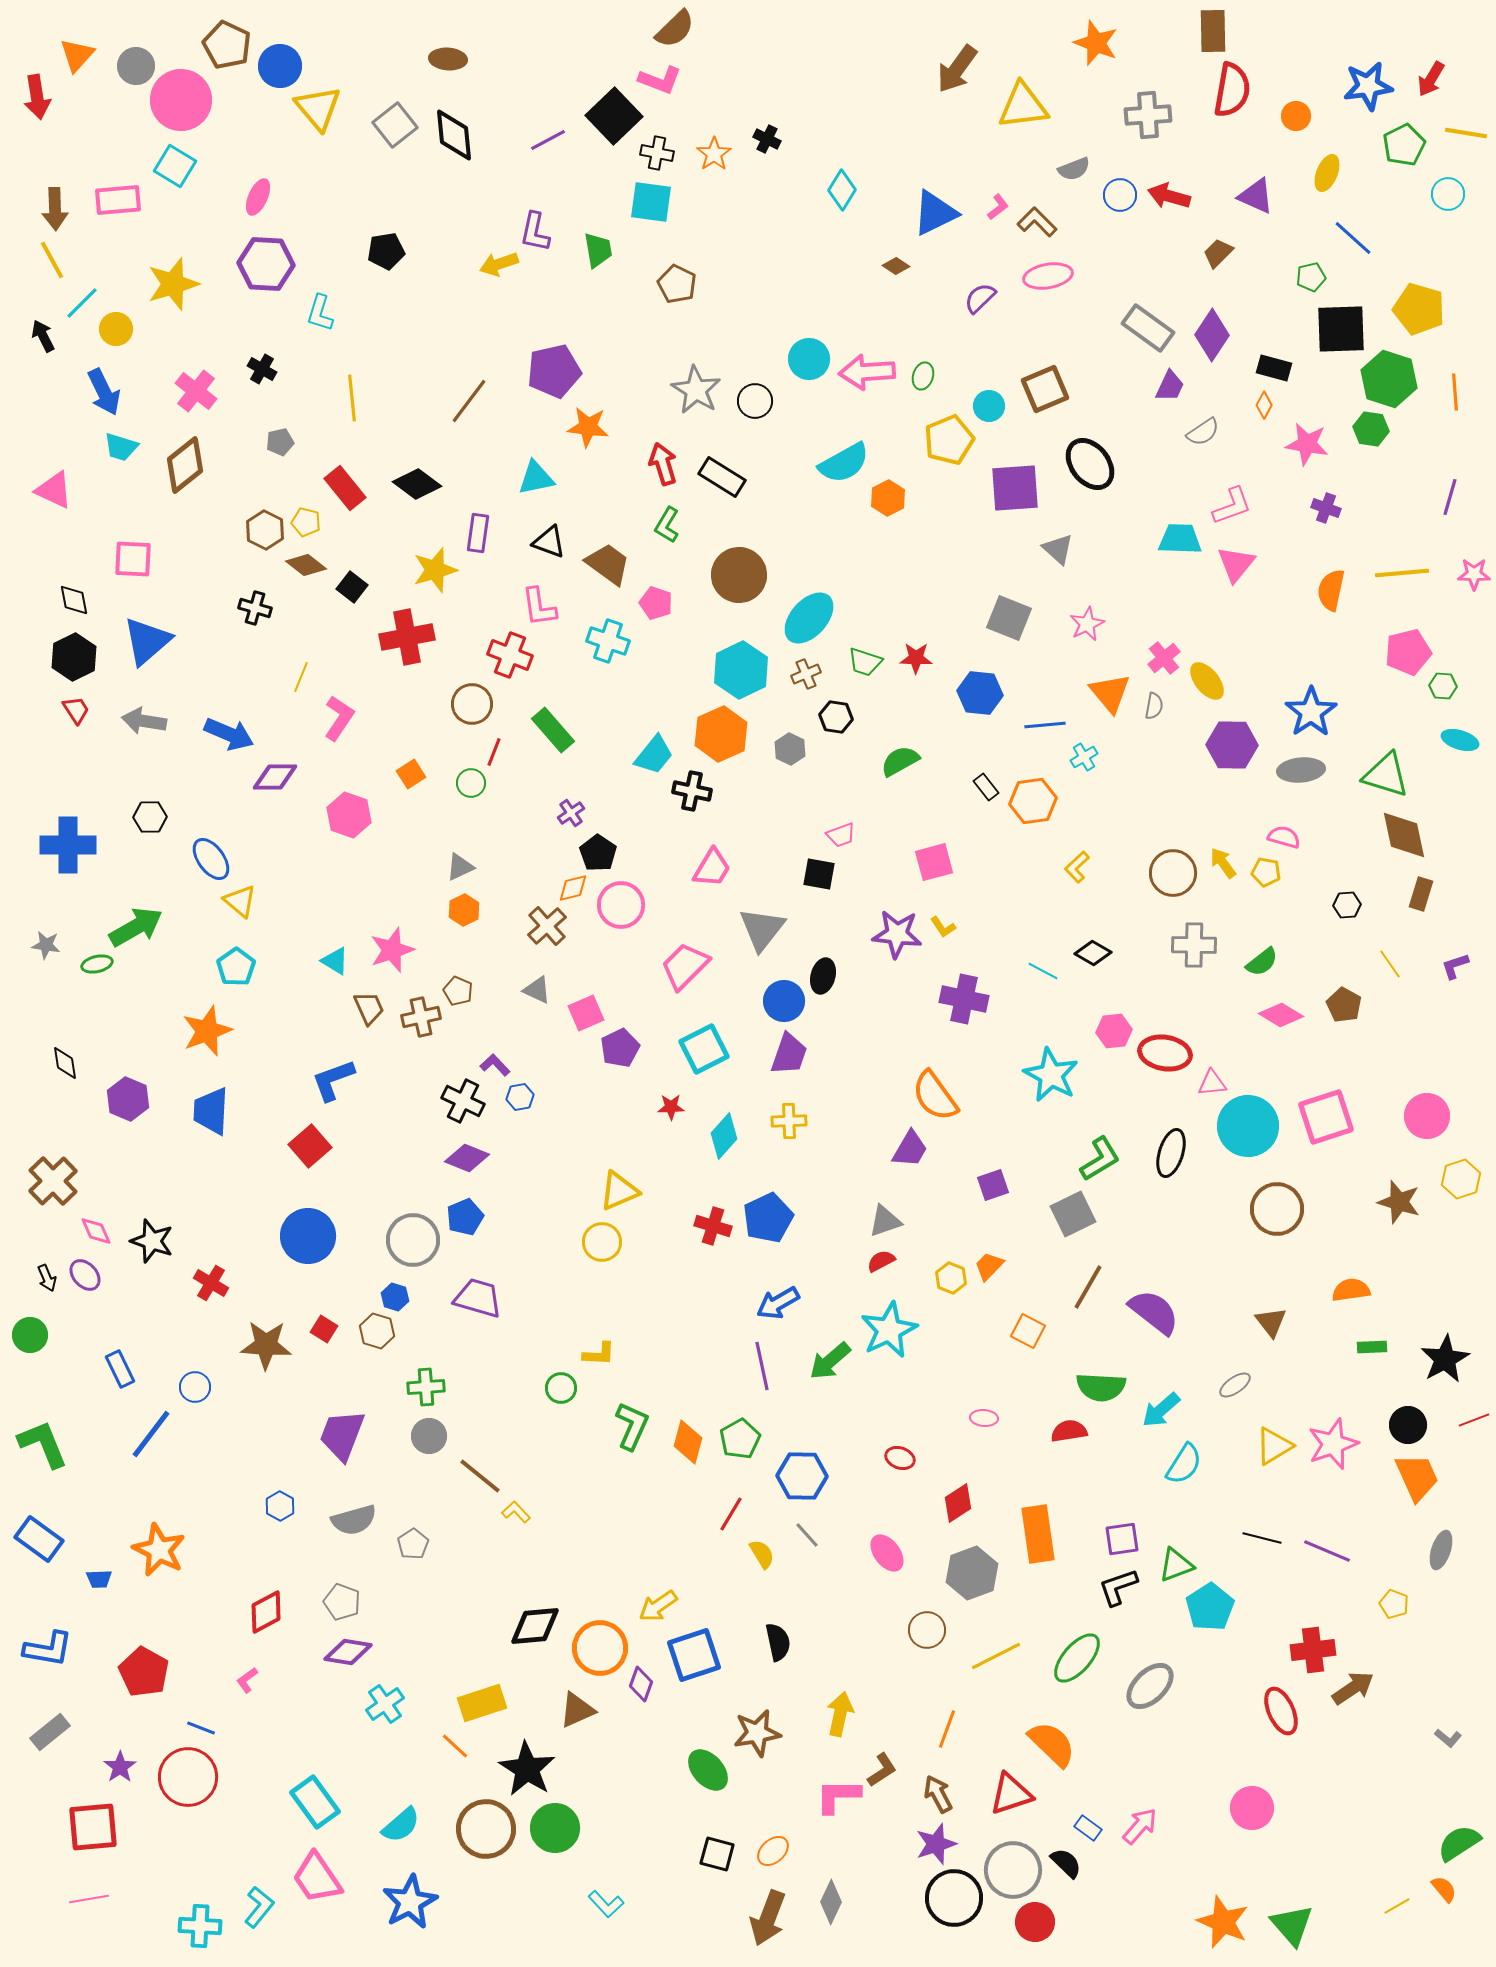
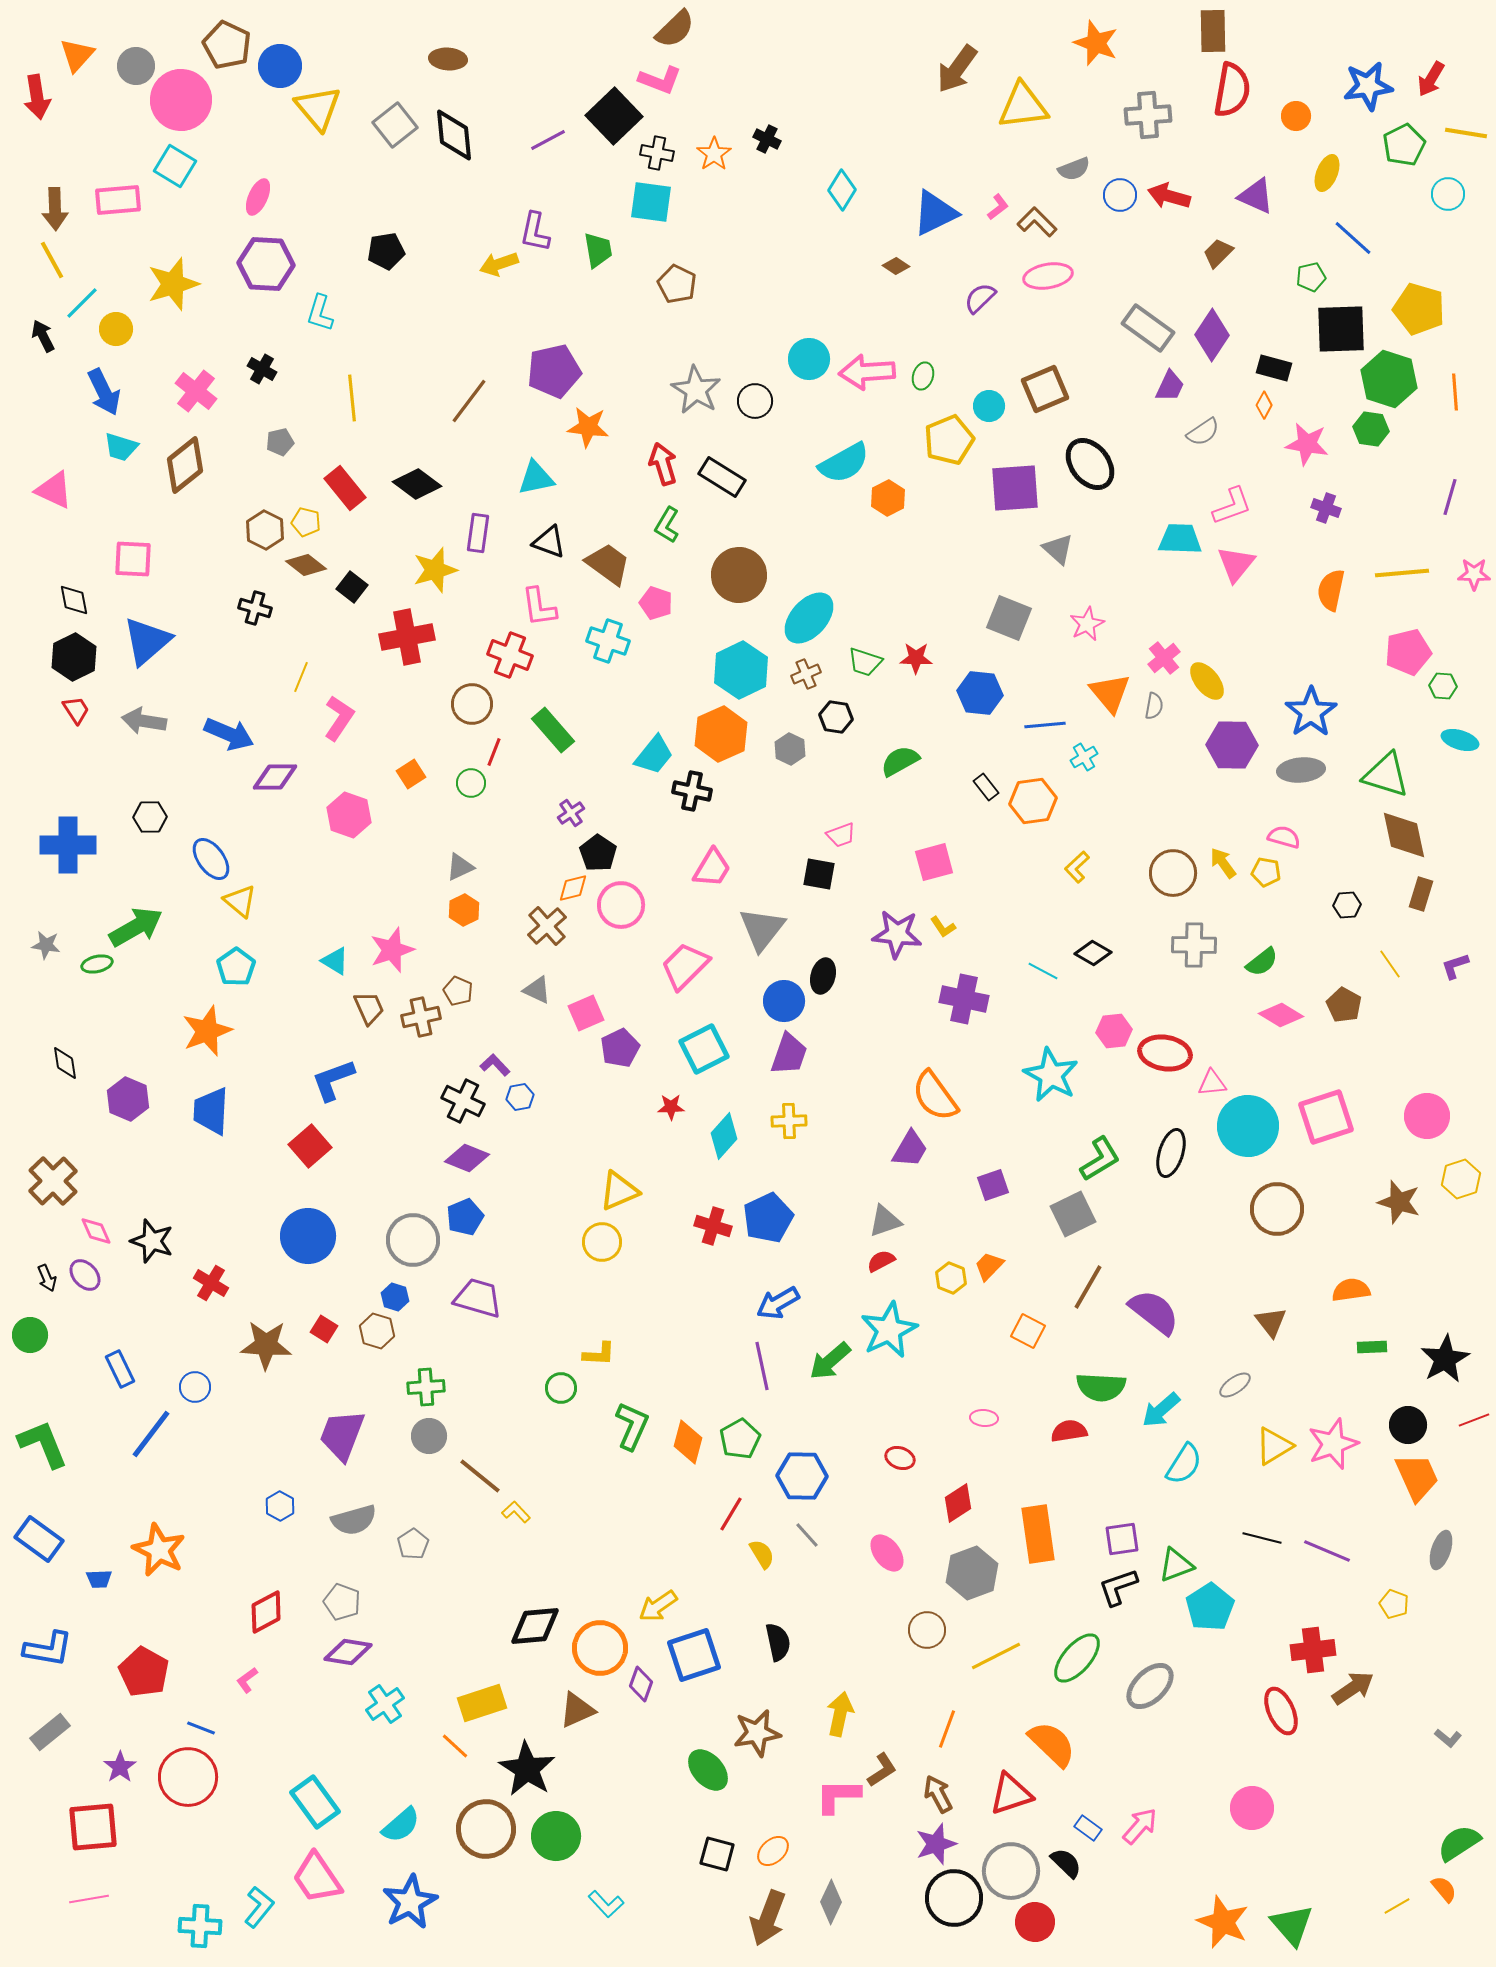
green circle at (555, 1828): moved 1 px right, 8 px down
gray circle at (1013, 1870): moved 2 px left, 1 px down
